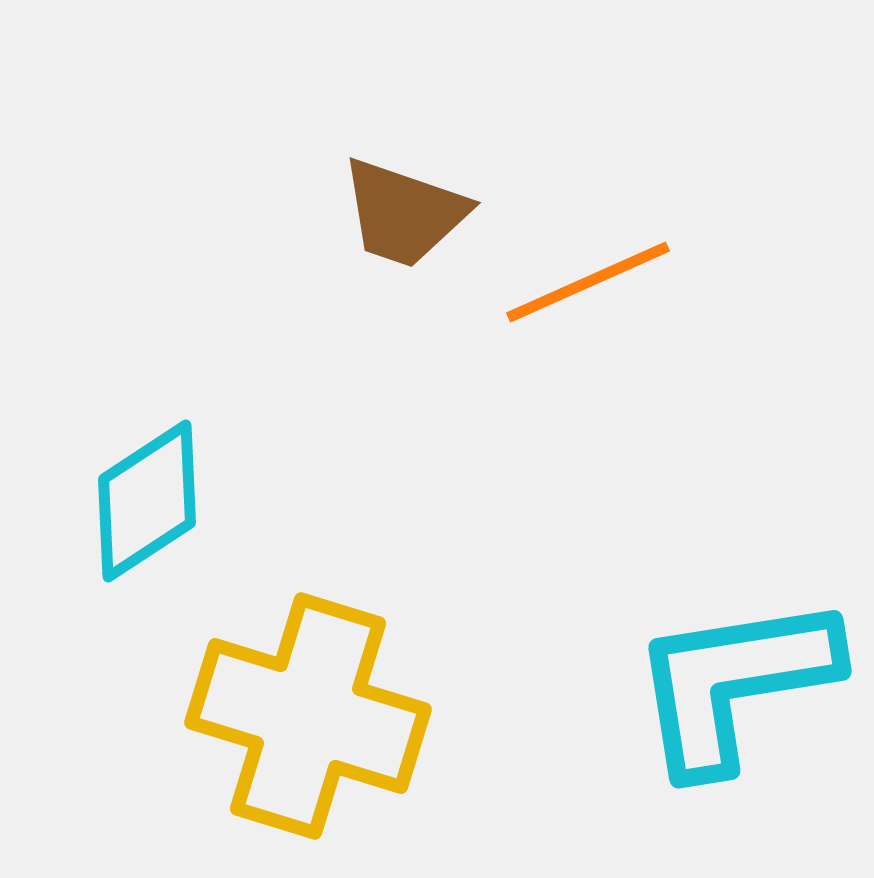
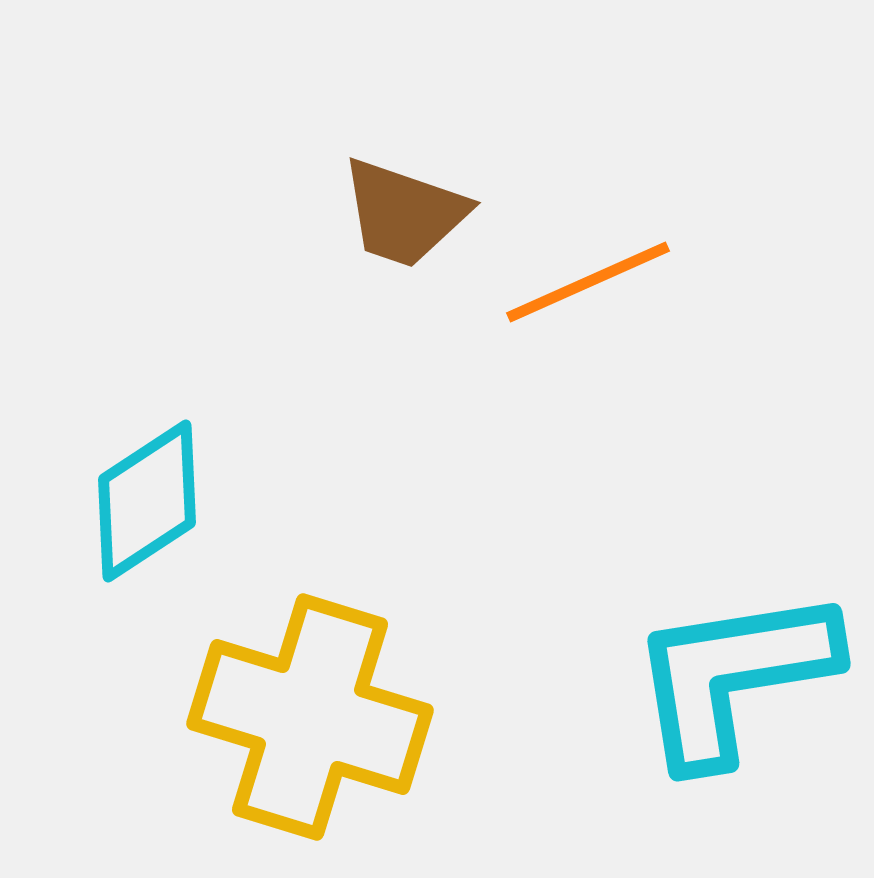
cyan L-shape: moved 1 px left, 7 px up
yellow cross: moved 2 px right, 1 px down
